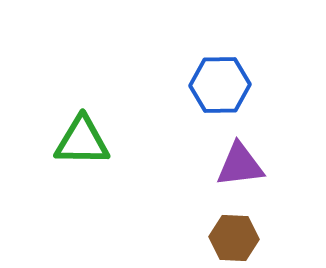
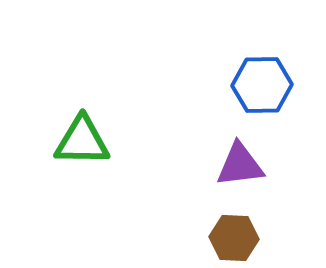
blue hexagon: moved 42 px right
